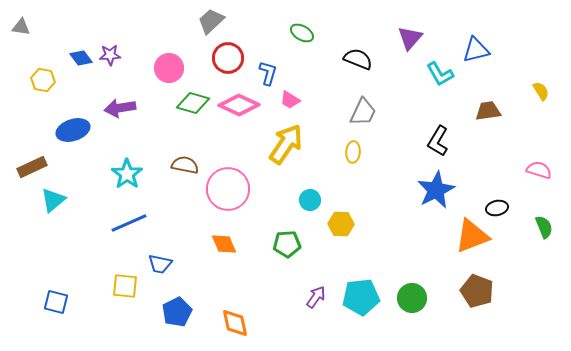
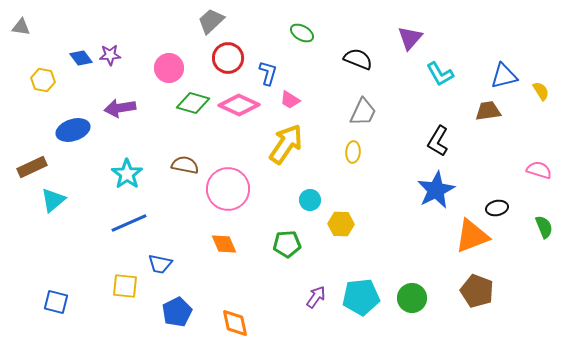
blue triangle at (476, 50): moved 28 px right, 26 px down
